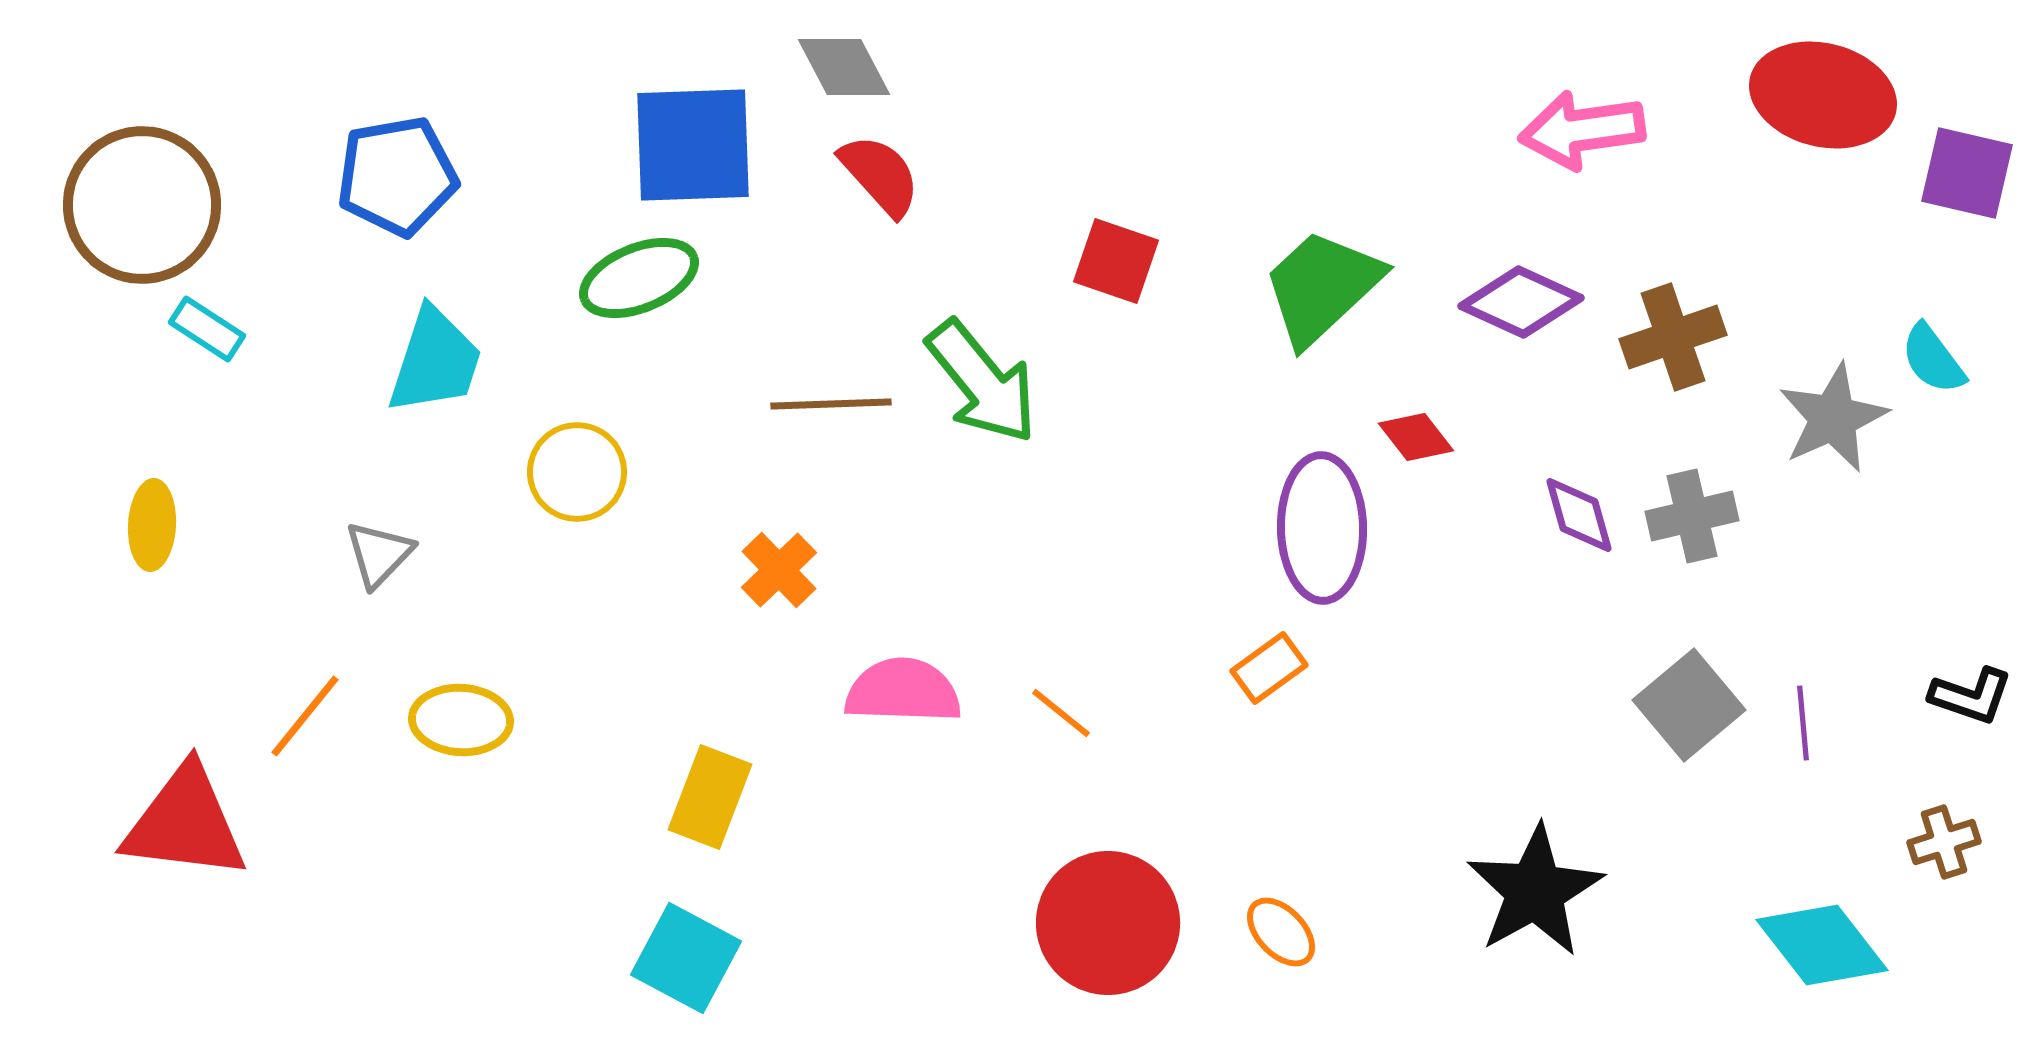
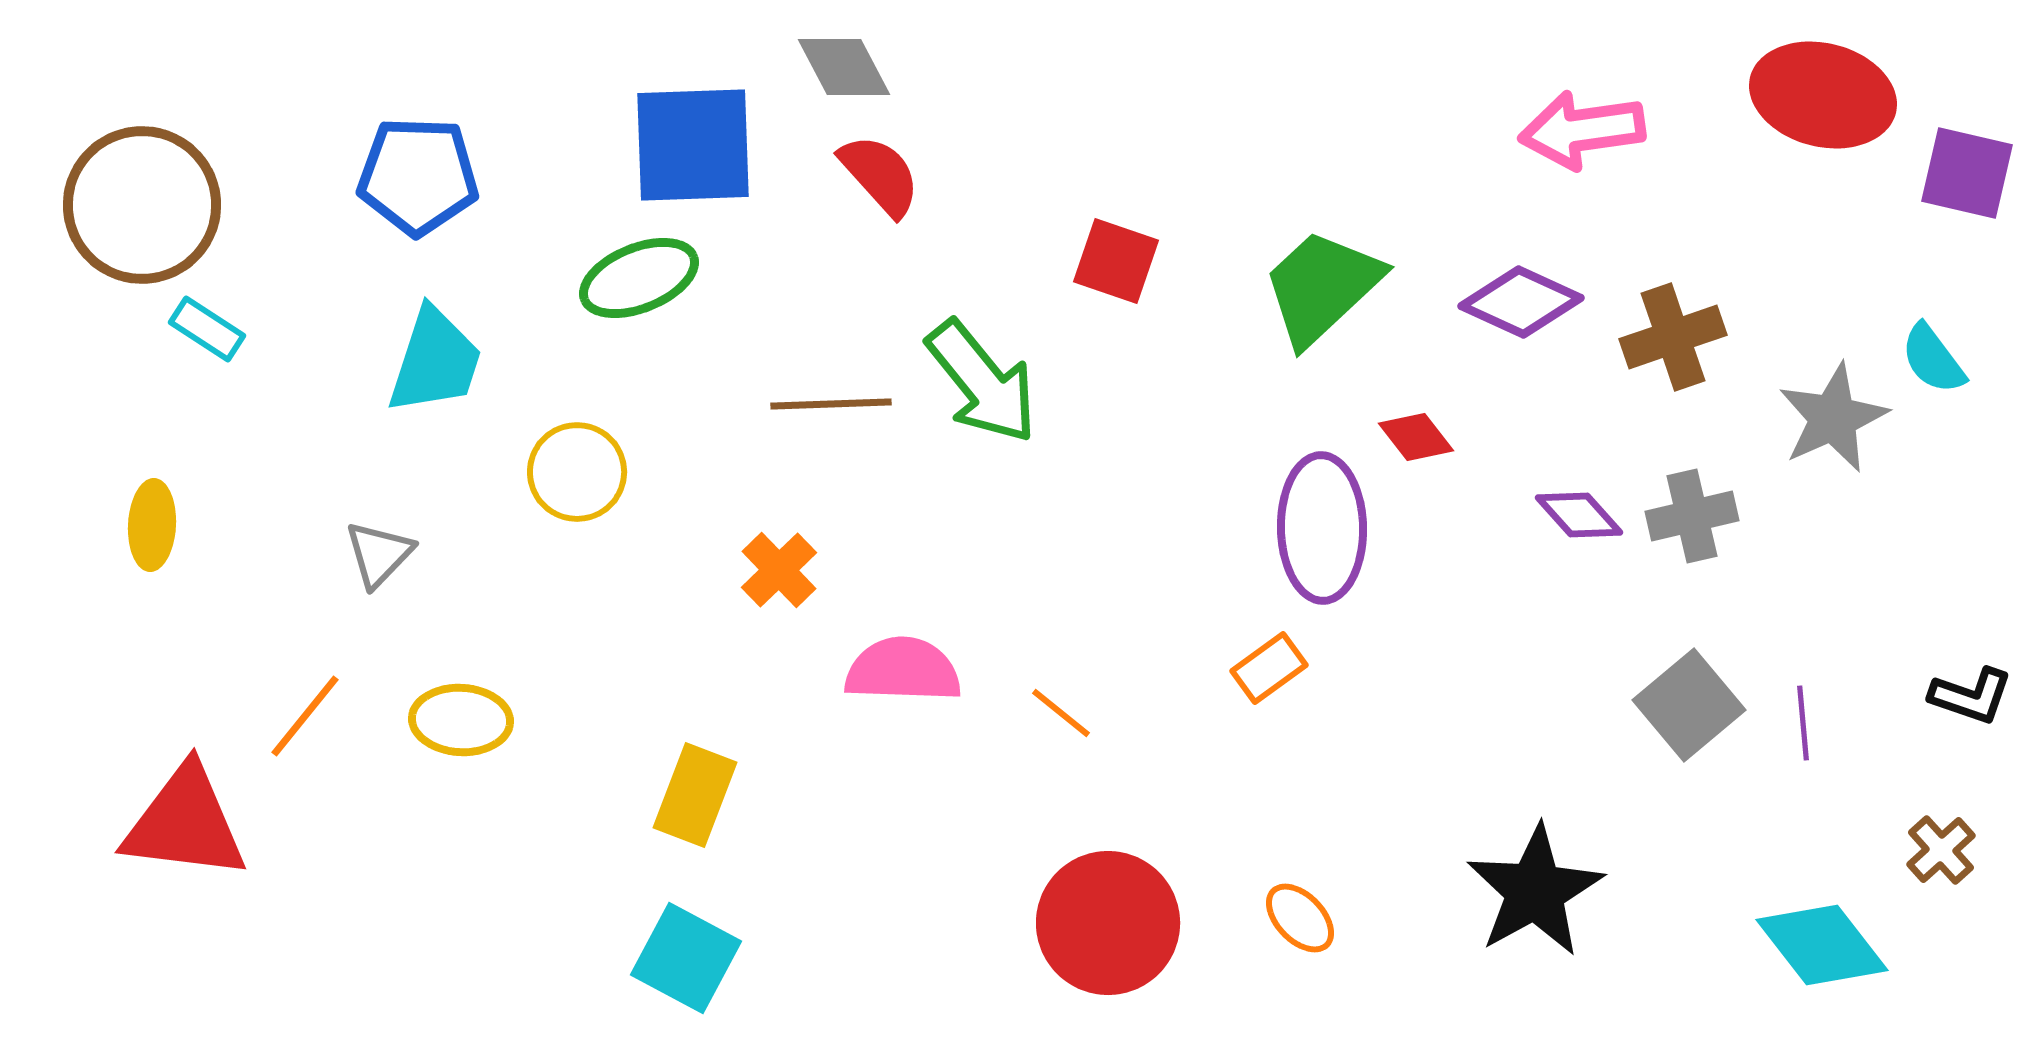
blue pentagon at (397, 176): moved 21 px right; rotated 12 degrees clockwise
purple diamond at (1579, 515): rotated 26 degrees counterclockwise
pink semicircle at (903, 691): moved 21 px up
yellow rectangle at (710, 797): moved 15 px left, 2 px up
brown cross at (1944, 842): moved 3 px left, 8 px down; rotated 24 degrees counterclockwise
orange ellipse at (1281, 932): moved 19 px right, 14 px up
